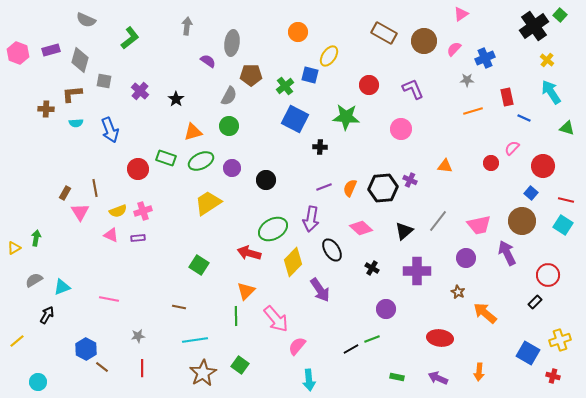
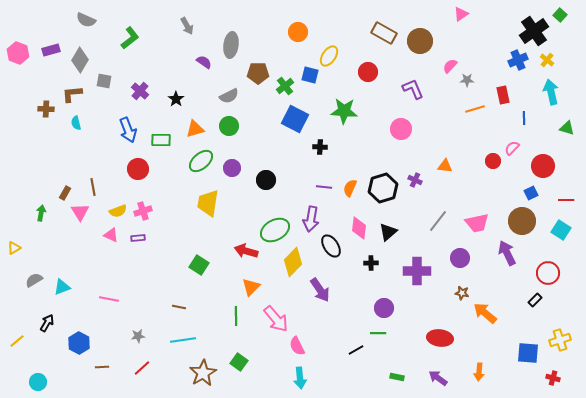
gray arrow at (187, 26): rotated 144 degrees clockwise
black cross at (534, 26): moved 5 px down
brown circle at (424, 41): moved 4 px left
gray ellipse at (232, 43): moved 1 px left, 2 px down
pink semicircle at (454, 49): moved 4 px left, 17 px down
blue cross at (485, 58): moved 33 px right, 2 px down
gray diamond at (80, 60): rotated 15 degrees clockwise
purple semicircle at (208, 61): moved 4 px left, 1 px down
brown pentagon at (251, 75): moved 7 px right, 2 px up
red circle at (369, 85): moved 1 px left, 13 px up
cyan arrow at (551, 92): rotated 20 degrees clockwise
gray semicircle at (229, 96): rotated 36 degrees clockwise
red rectangle at (507, 97): moved 4 px left, 2 px up
orange line at (473, 111): moved 2 px right, 2 px up
green star at (346, 117): moved 2 px left, 6 px up
blue line at (524, 118): rotated 64 degrees clockwise
cyan semicircle at (76, 123): rotated 80 degrees clockwise
blue arrow at (110, 130): moved 18 px right
orange triangle at (193, 132): moved 2 px right, 3 px up
green rectangle at (166, 158): moved 5 px left, 18 px up; rotated 18 degrees counterclockwise
green ellipse at (201, 161): rotated 15 degrees counterclockwise
red circle at (491, 163): moved 2 px right, 2 px up
purple cross at (410, 180): moved 5 px right
purple line at (324, 187): rotated 28 degrees clockwise
brown line at (95, 188): moved 2 px left, 1 px up
black hexagon at (383, 188): rotated 12 degrees counterclockwise
blue square at (531, 193): rotated 24 degrees clockwise
red line at (566, 200): rotated 14 degrees counterclockwise
yellow trapezoid at (208, 203): rotated 48 degrees counterclockwise
pink trapezoid at (479, 225): moved 2 px left, 2 px up
cyan square at (563, 225): moved 2 px left, 5 px down
pink diamond at (361, 228): moved 2 px left; rotated 55 degrees clockwise
green ellipse at (273, 229): moved 2 px right, 1 px down
black triangle at (404, 231): moved 16 px left, 1 px down
green arrow at (36, 238): moved 5 px right, 25 px up
black ellipse at (332, 250): moved 1 px left, 4 px up
red arrow at (249, 253): moved 3 px left, 2 px up
purple circle at (466, 258): moved 6 px left
black cross at (372, 268): moved 1 px left, 5 px up; rotated 32 degrees counterclockwise
red circle at (548, 275): moved 2 px up
orange triangle at (246, 291): moved 5 px right, 4 px up
brown star at (458, 292): moved 4 px right, 1 px down; rotated 16 degrees counterclockwise
black rectangle at (535, 302): moved 2 px up
purple circle at (386, 309): moved 2 px left, 1 px up
black arrow at (47, 315): moved 8 px down
green line at (372, 339): moved 6 px right, 6 px up; rotated 21 degrees clockwise
cyan line at (195, 340): moved 12 px left
pink semicircle at (297, 346): rotated 66 degrees counterclockwise
blue hexagon at (86, 349): moved 7 px left, 6 px up
black line at (351, 349): moved 5 px right, 1 px down
blue square at (528, 353): rotated 25 degrees counterclockwise
green square at (240, 365): moved 1 px left, 3 px up
brown line at (102, 367): rotated 40 degrees counterclockwise
red line at (142, 368): rotated 48 degrees clockwise
red cross at (553, 376): moved 2 px down
purple arrow at (438, 378): rotated 12 degrees clockwise
cyan arrow at (309, 380): moved 9 px left, 2 px up
